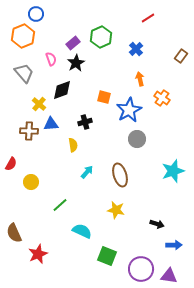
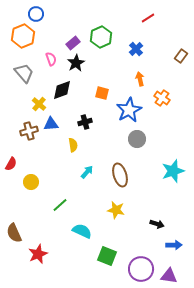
orange square: moved 2 px left, 4 px up
brown cross: rotated 18 degrees counterclockwise
